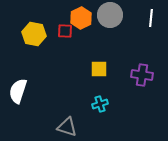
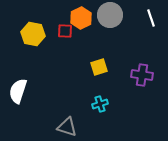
white line: rotated 24 degrees counterclockwise
yellow hexagon: moved 1 px left
yellow square: moved 2 px up; rotated 18 degrees counterclockwise
